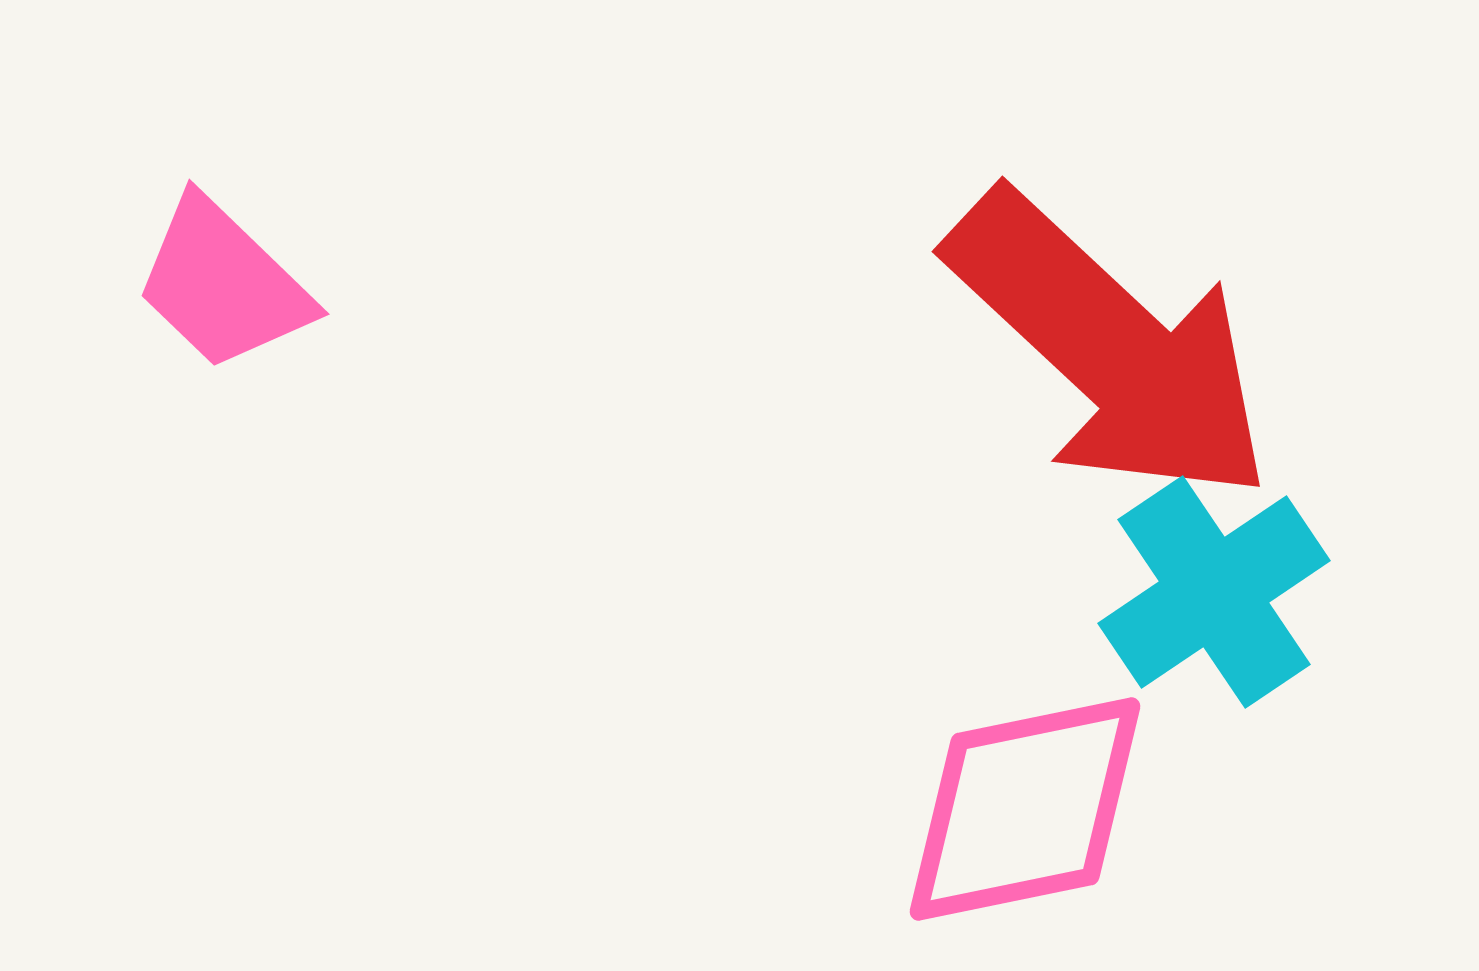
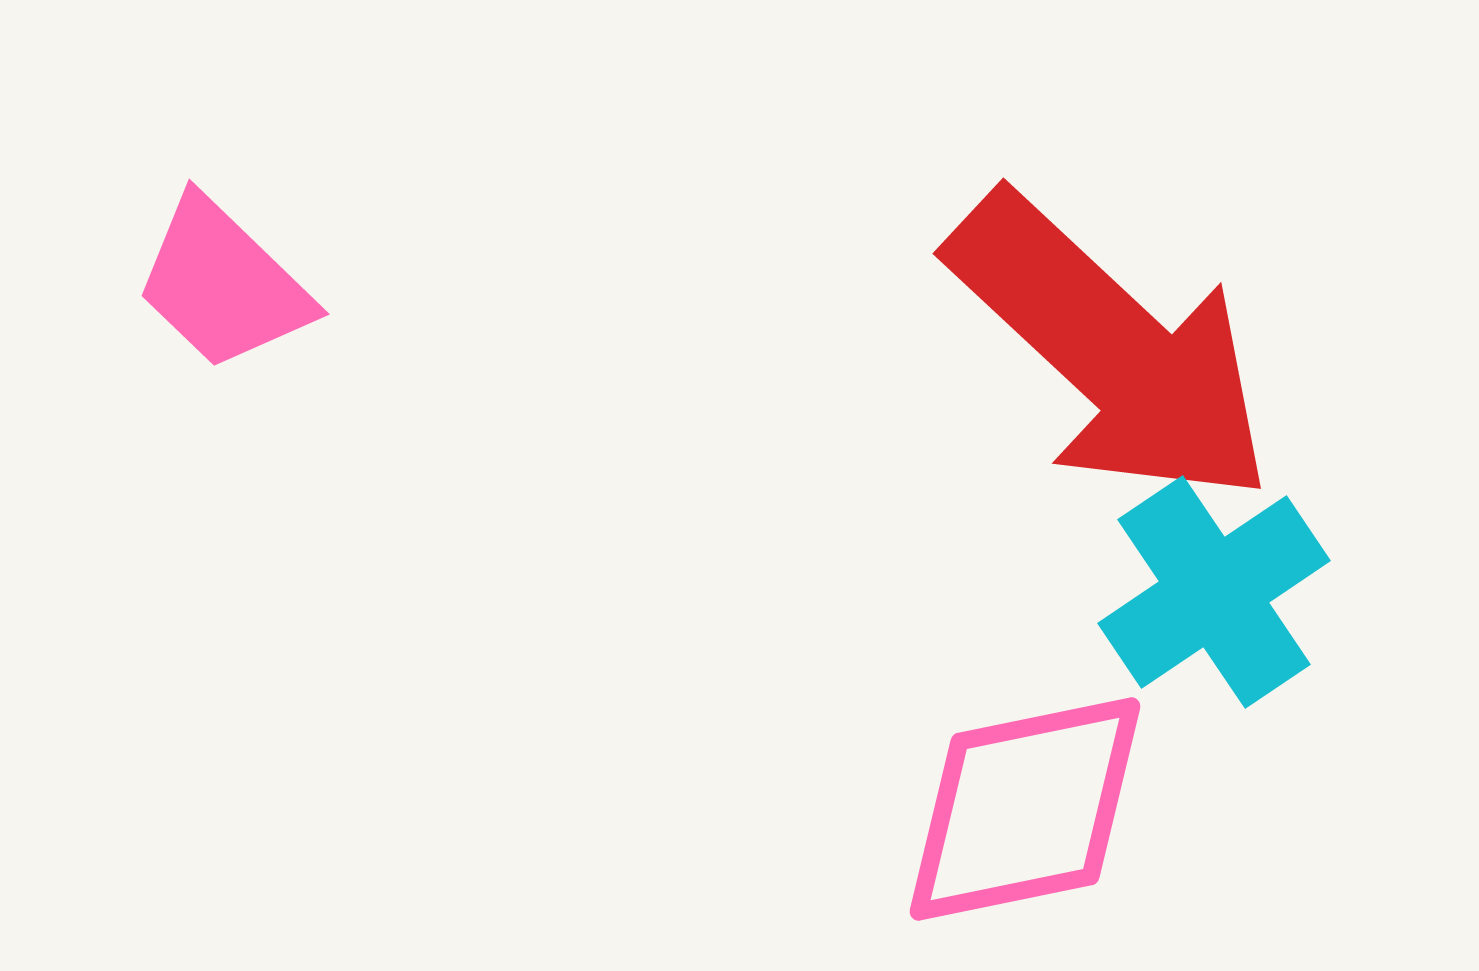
red arrow: moved 1 px right, 2 px down
